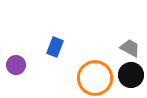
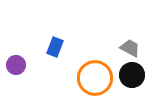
black circle: moved 1 px right
